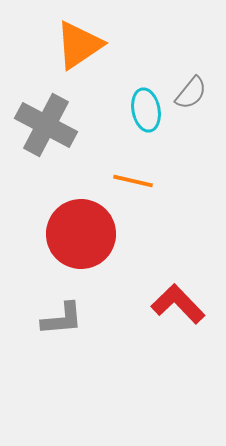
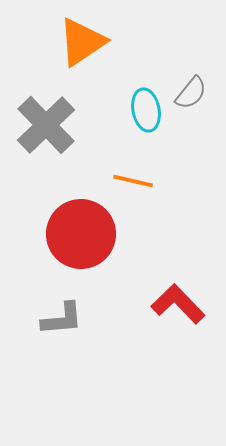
orange triangle: moved 3 px right, 3 px up
gray cross: rotated 18 degrees clockwise
